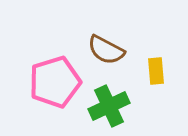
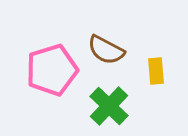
pink pentagon: moved 3 px left, 12 px up
green cross: rotated 21 degrees counterclockwise
